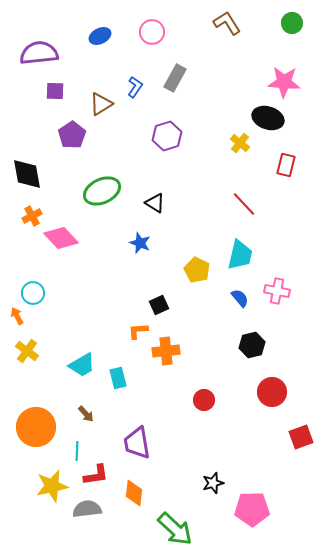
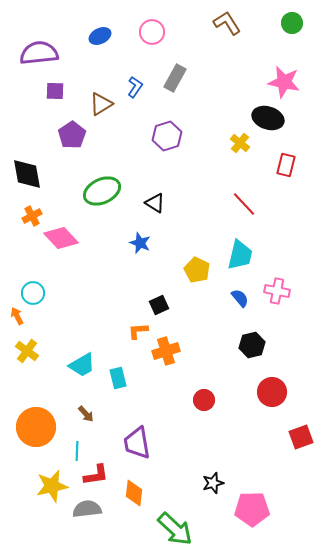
pink star at (284, 82): rotated 8 degrees clockwise
orange cross at (166, 351): rotated 12 degrees counterclockwise
